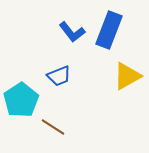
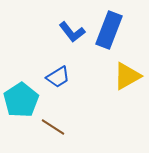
blue trapezoid: moved 1 px left, 1 px down; rotated 10 degrees counterclockwise
